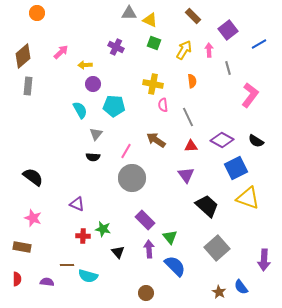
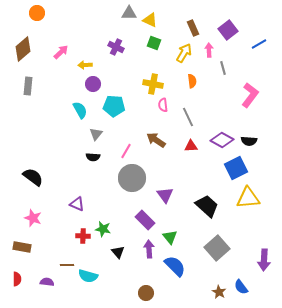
brown rectangle at (193, 16): moved 12 px down; rotated 21 degrees clockwise
yellow arrow at (184, 50): moved 3 px down
brown diamond at (23, 56): moved 7 px up
gray line at (228, 68): moved 5 px left
black semicircle at (256, 141): moved 7 px left; rotated 28 degrees counterclockwise
purple triangle at (186, 175): moved 21 px left, 20 px down
yellow triangle at (248, 198): rotated 25 degrees counterclockwise
